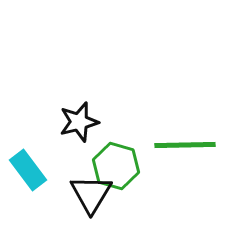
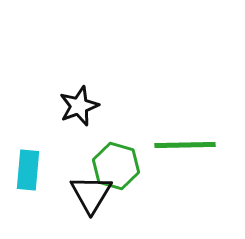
black star: moved 16 px up; rotated 6 degrees counterclockwise
cyan rectangle: rotated 42 degrees clockwise
